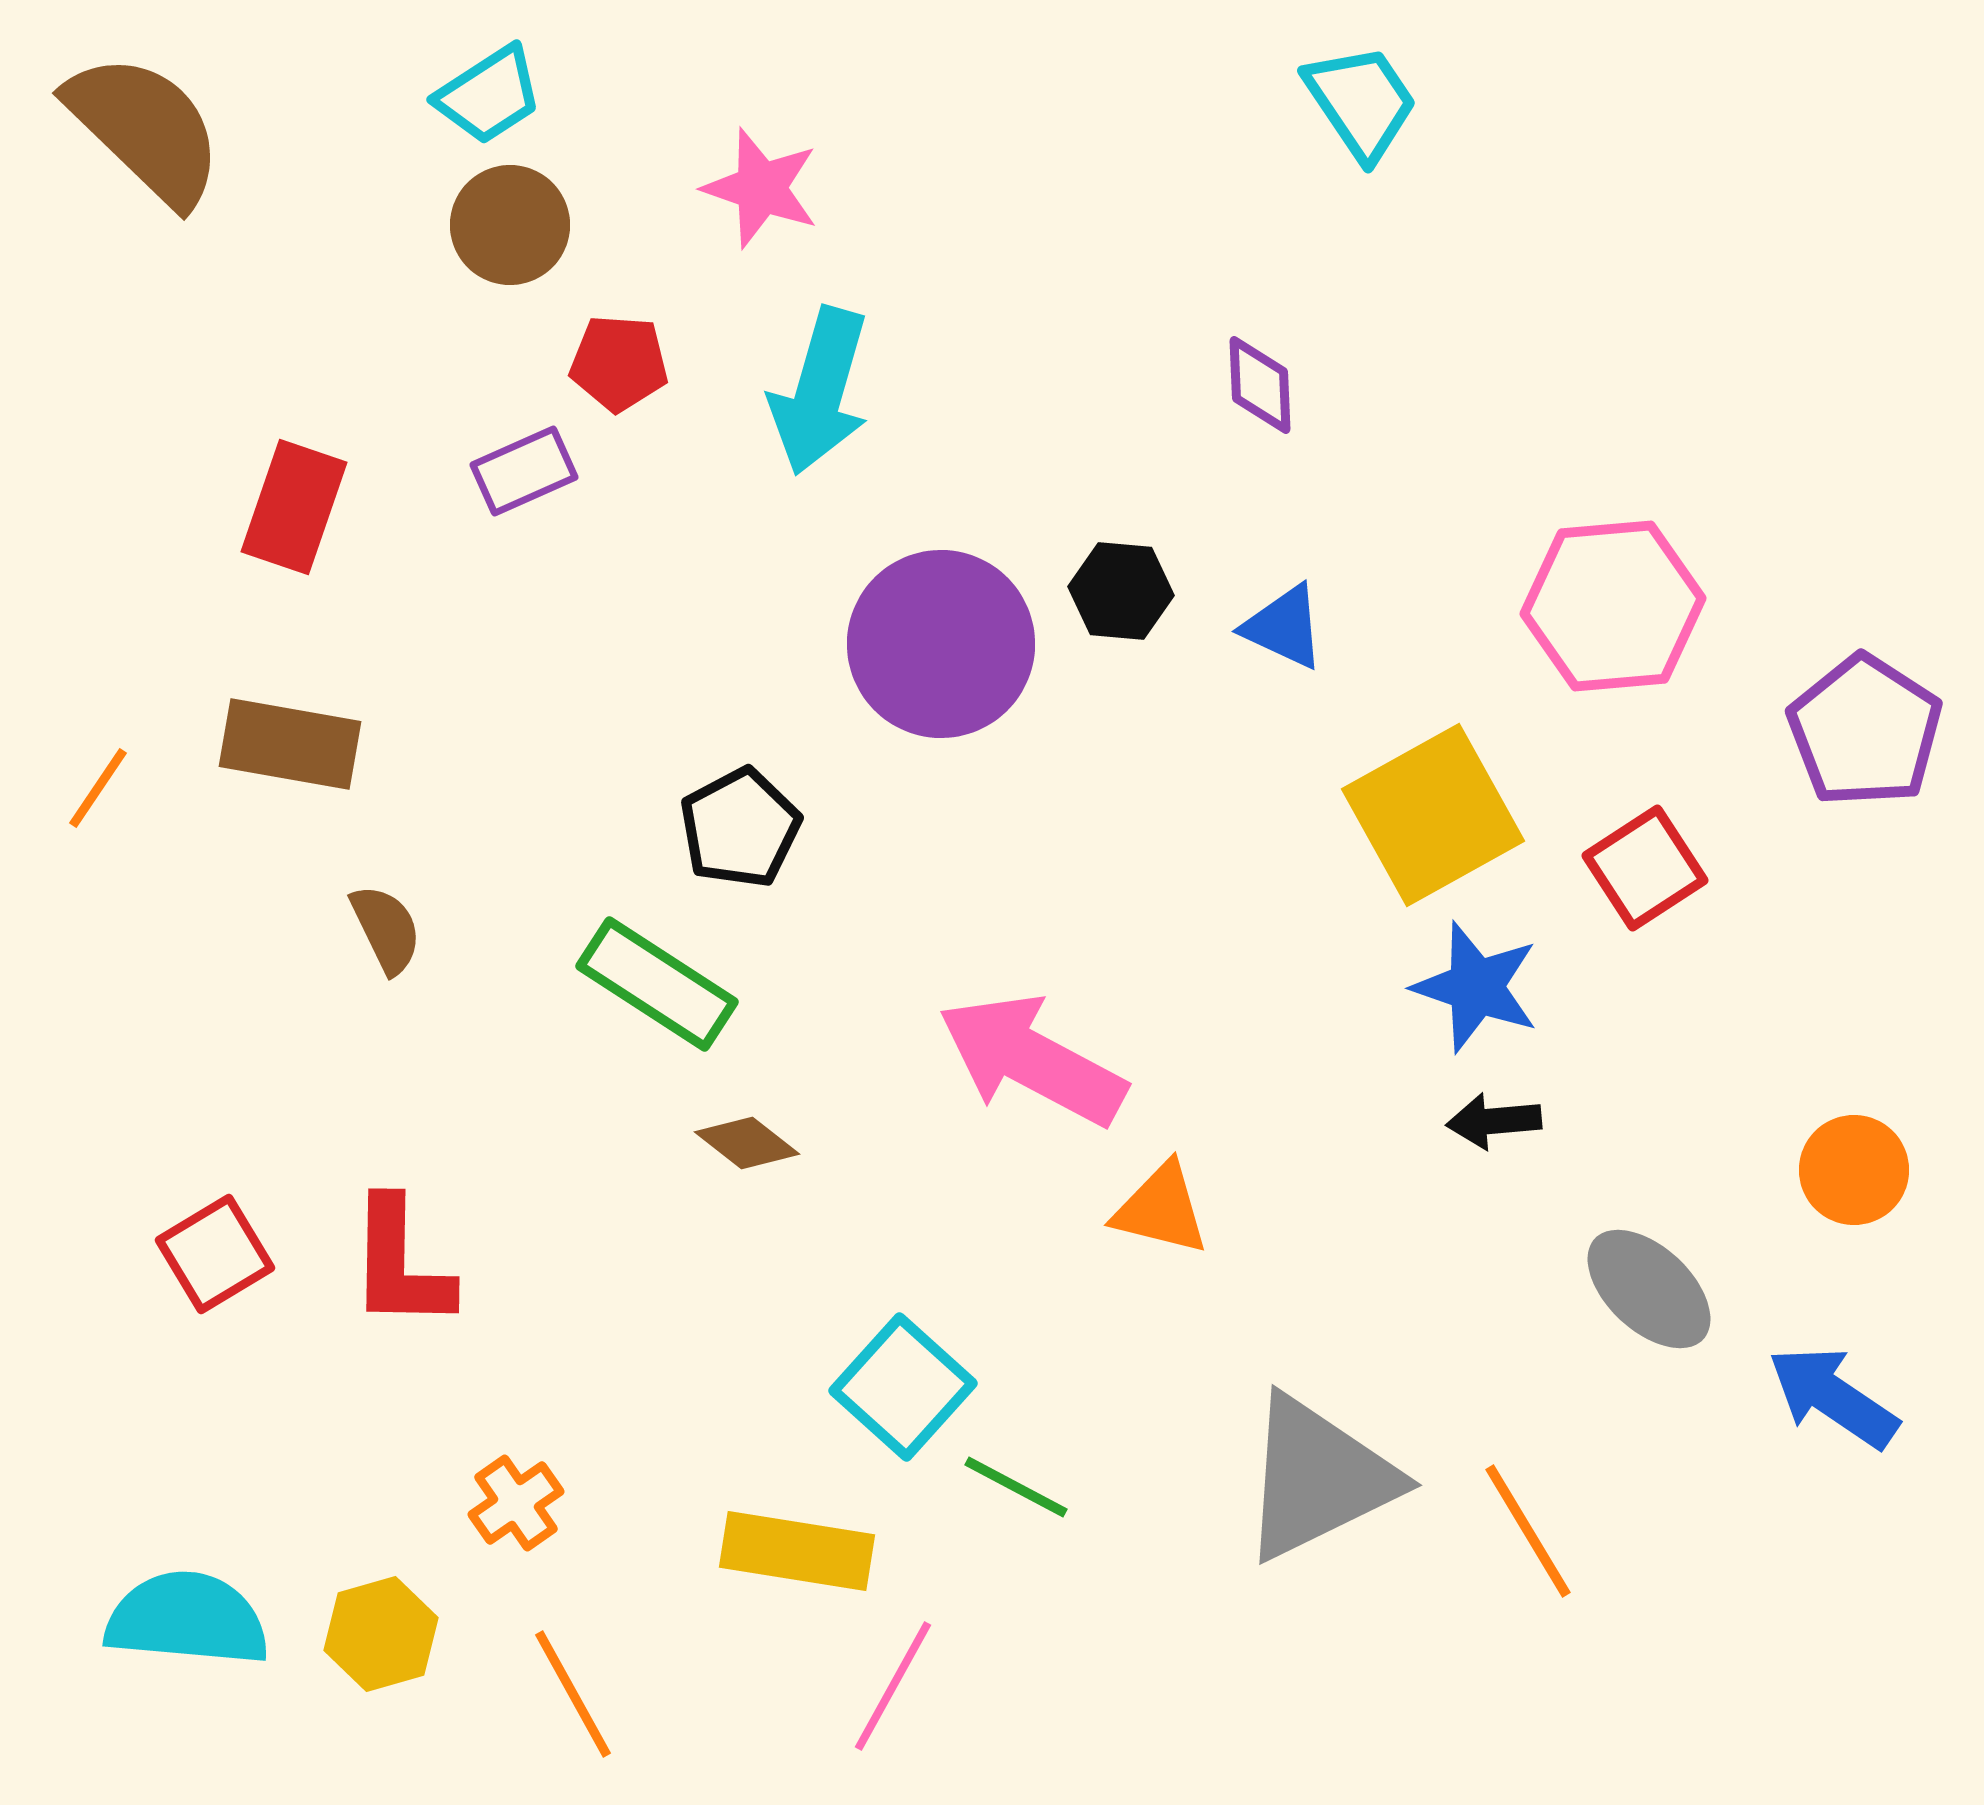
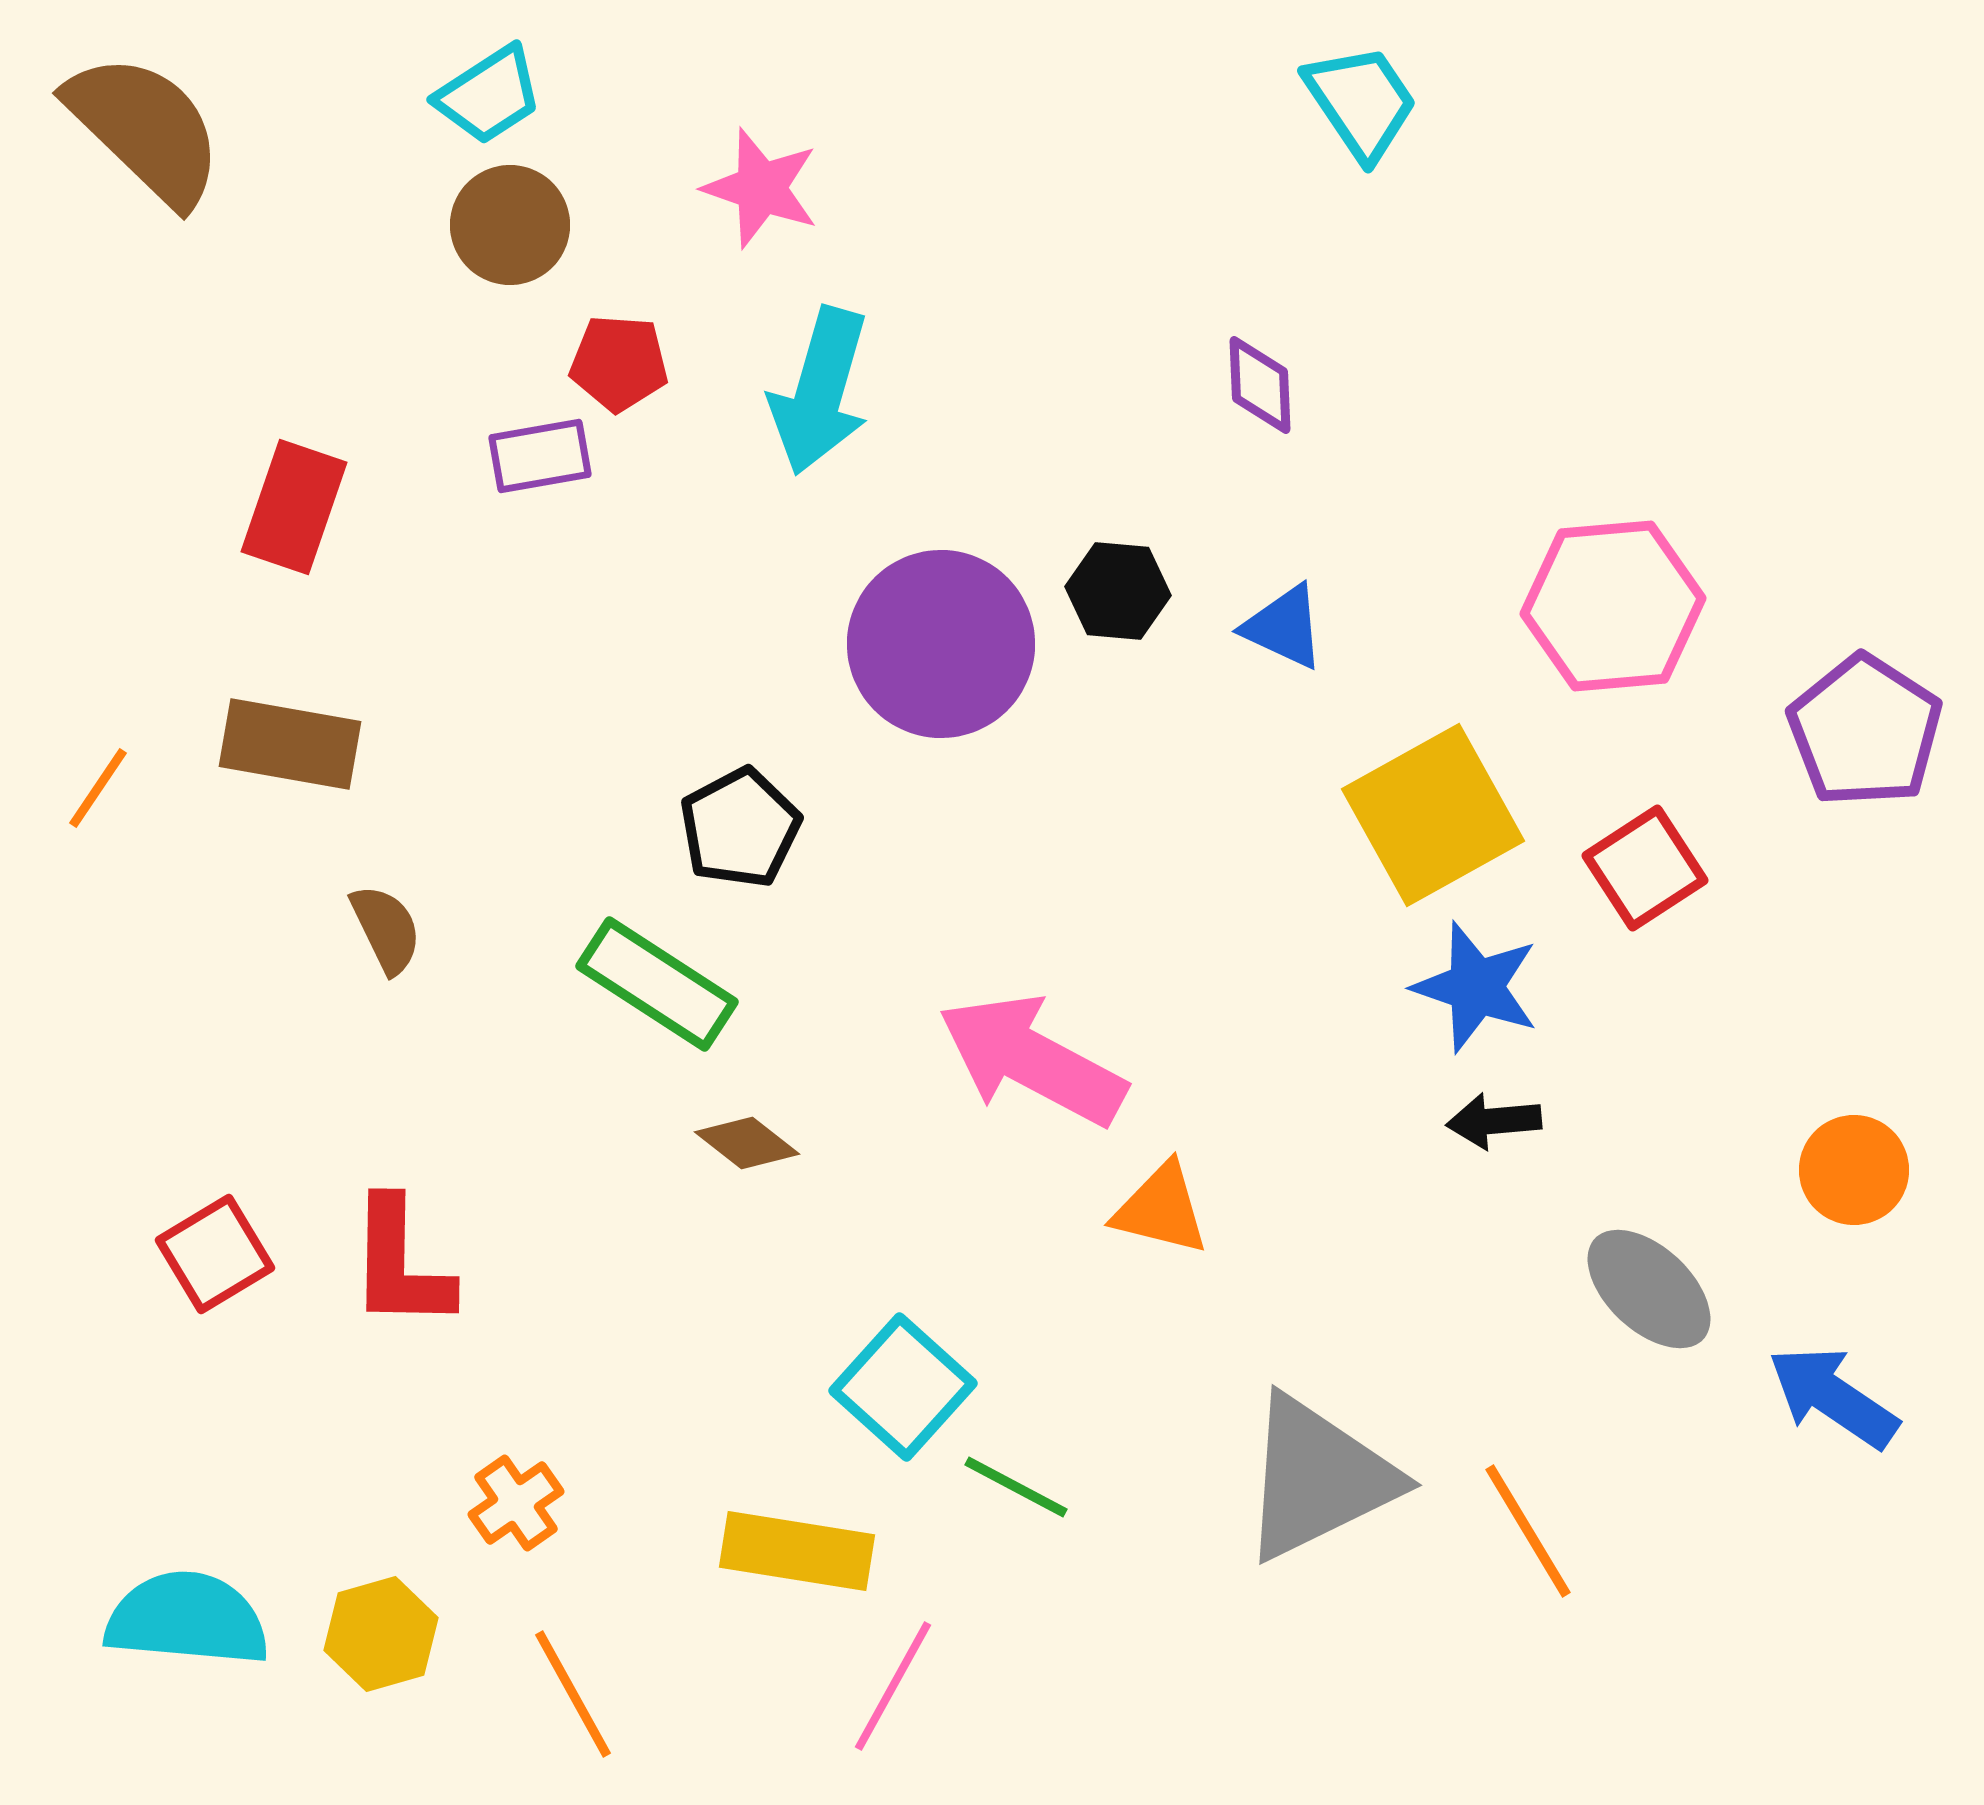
purple rectangle at (524, 471): moved 16 px right, 15 px up; rotated 14 degrees clockwise
black hexagon at (1121, 591): moved 3 px left
